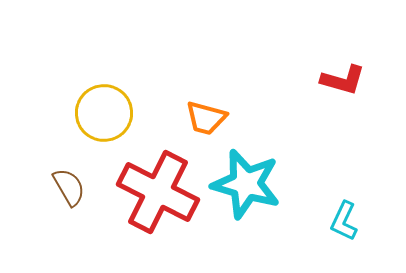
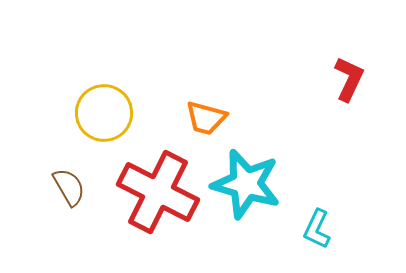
red L-shape: moved 6 px right, 1 px up; rotated 81 degrees counterclockwise
cyan L-shape: moved 27 px left, 8 px down
